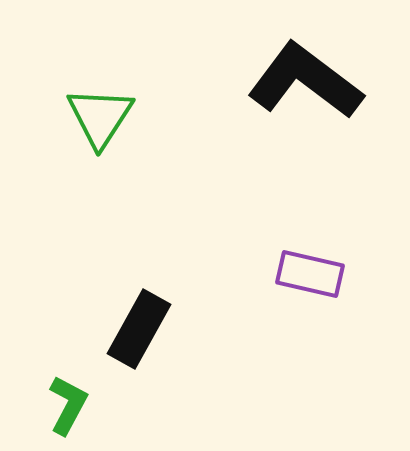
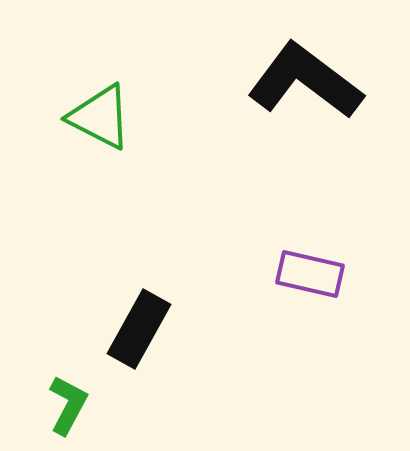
green triangle: rotated 36 degrees counterclockwise
